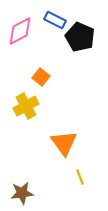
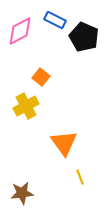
black pentagon: moved 4 px right
